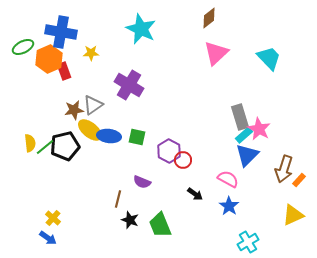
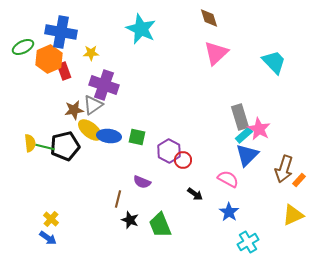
brown diamond: rotated 70 degrees counterclockwise
cyan trapezoid: moved 5 px right, 4 px down
purple cross: moved 25 px left; rotated 12 degrees counterclockwise
green line: rotated 54 degrees clockwise
blue star: moved 6 px down
yellow cross: moved 2 px left, 1 px down
